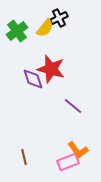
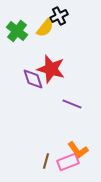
black cross: moved 2 px up
green cross: rotated 15 degrees counterclockwise
purple line: moved 1 px left, 2 px up; rotated 18 degrees counterclockwise
brown line: moved 22 px right, 4 px down; rotated 28 degrees clockwise
